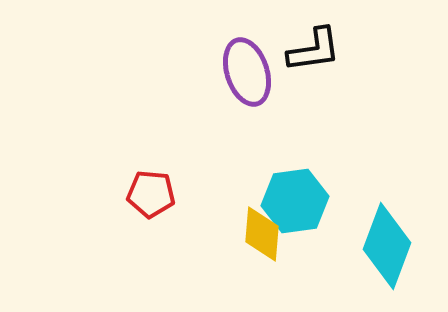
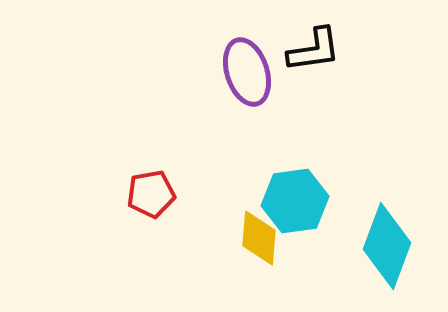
red pentagon: rotated 15 degrees counterclockwise
yellow diamond: moved 3 px left, 4 px down
